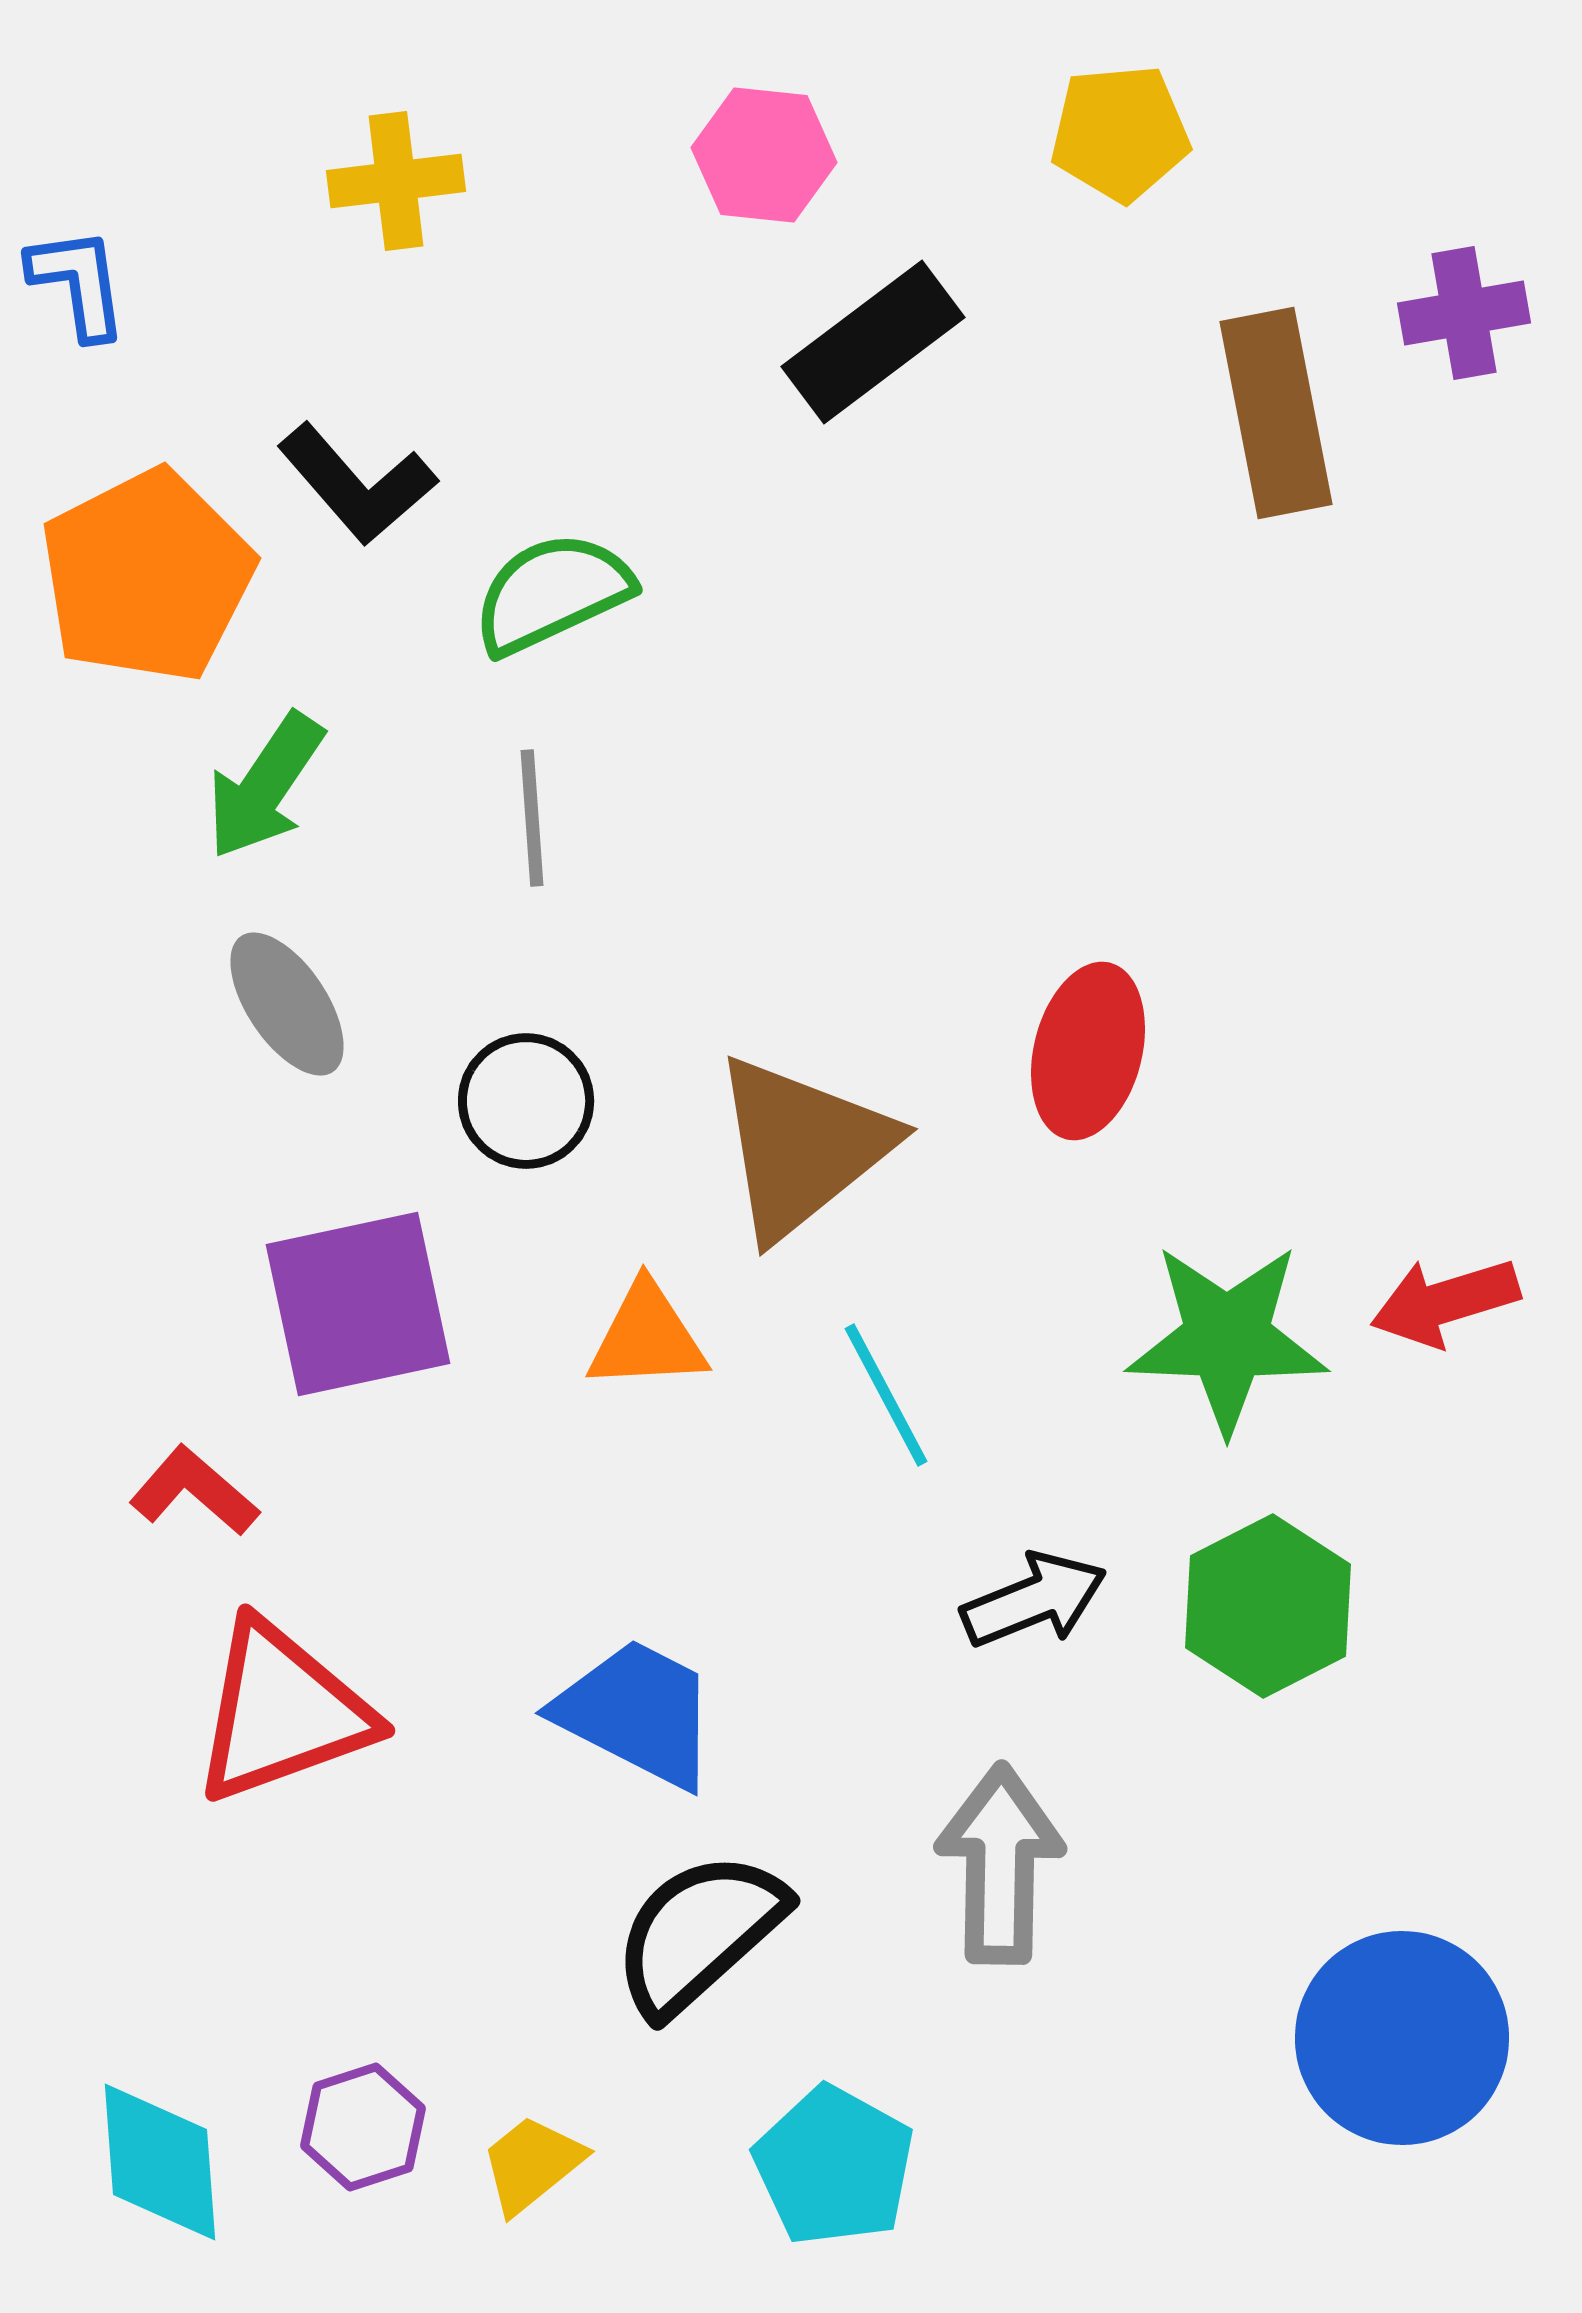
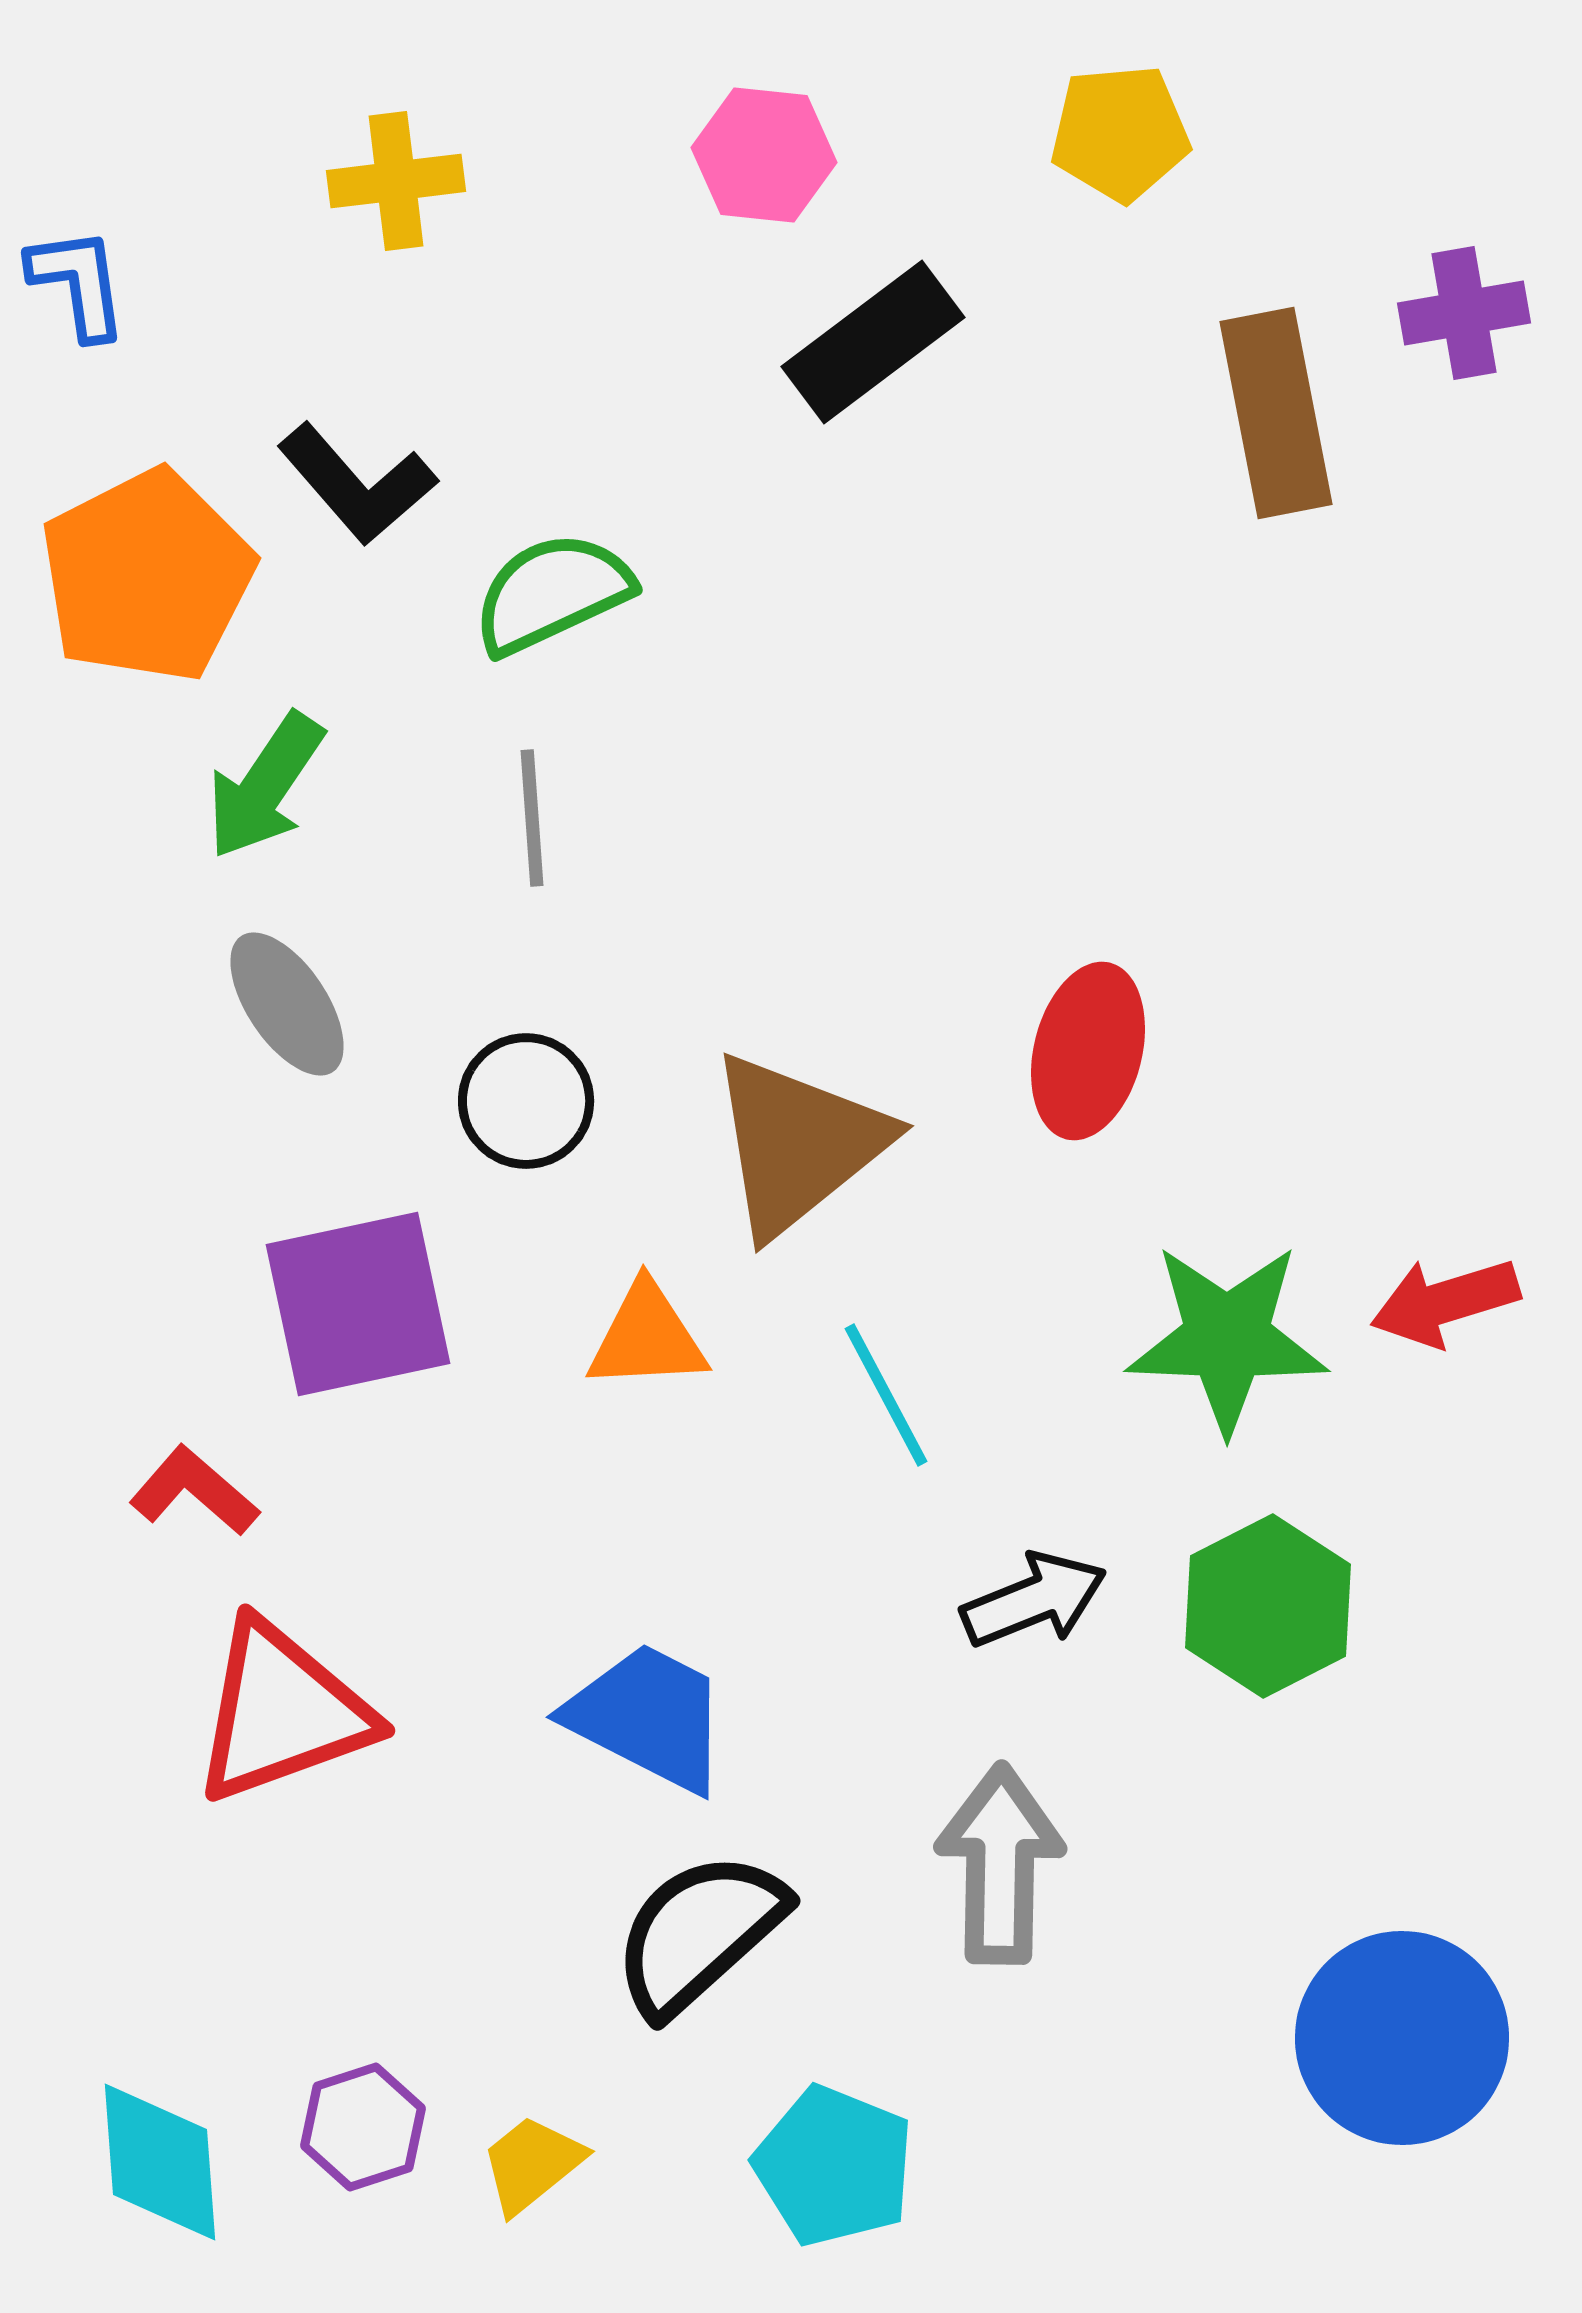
brown triangle: moved 4 px left, 3 px up
blue trapezoid: moved 11 px right, 4 px down
cyan pentagon: rotated 7 degrees counterclockwise
